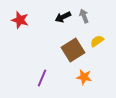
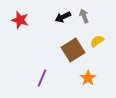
orange star: moved 4 px right, 1 px down; rotated 28 degrees clockwise
